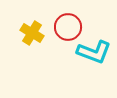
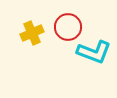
yellow cross: rotated 35 degrees clockwise
